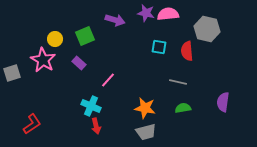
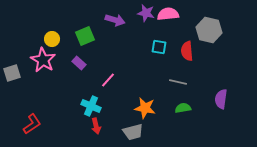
gray hexagon: moved 2 px right, 1 px down
yellow circle: moved 3 px left
purple semicircle: moved 2 px left, 3 px up
gray trapezoid: moved 13 px left
